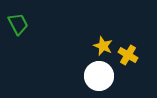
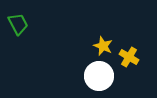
yellow cross: moved 1 px right, 2 px down
